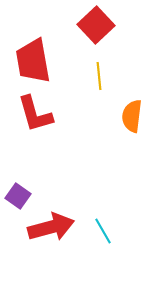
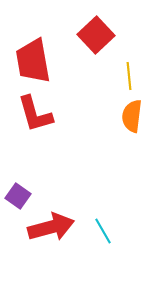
red square: moved 10 px down
yellow line: moved 30 px right
